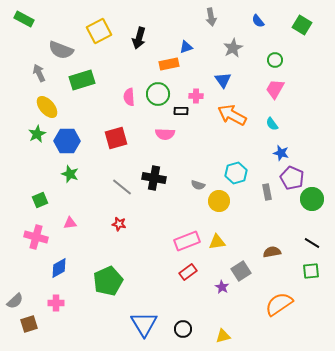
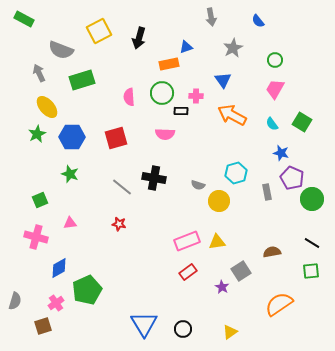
green square at (302, 25): moved 97 px down
green circle at (158, 94): moved 4 px right, 1 px up
blue hexagon at (67, 141): moved 5 px right, 4 px up
green pentagon at (108, 281): moved 21 px left, 9 px down
gray semicircle at (15, 301): rotated 30 degrees counterclockwise
pink cross at (56, 303): rotated 35 degrees counterclockwise
brown square at (29, 324): moved 14 px right, 2 px down
yellow triangle at (223, 336): moved 7 px right, 4 px up; rotated 21 degrees counterclockwise
